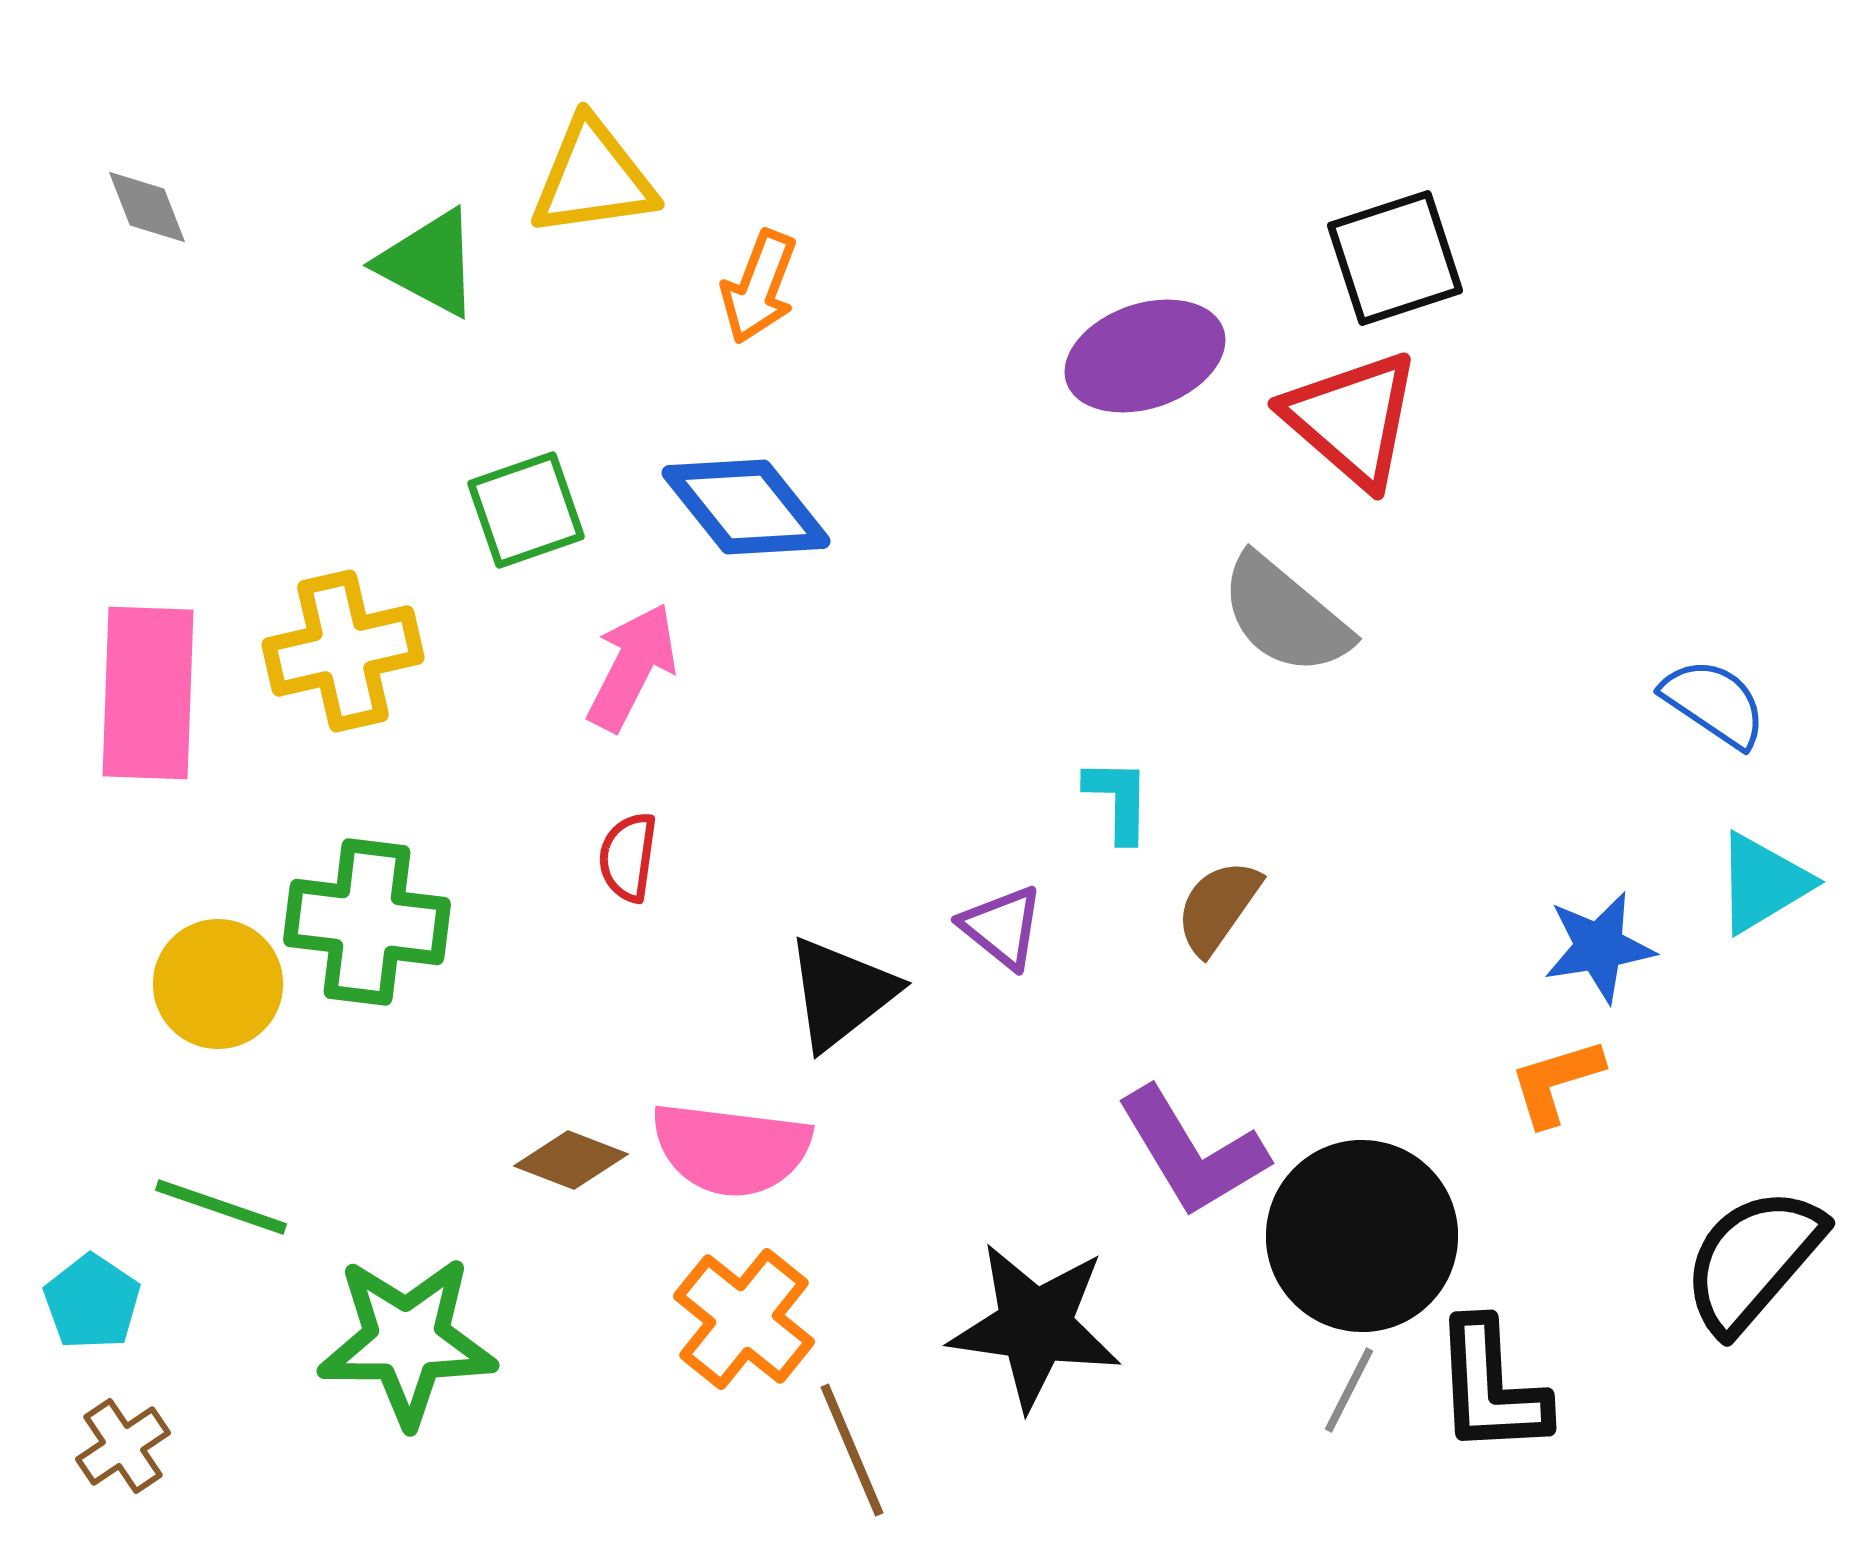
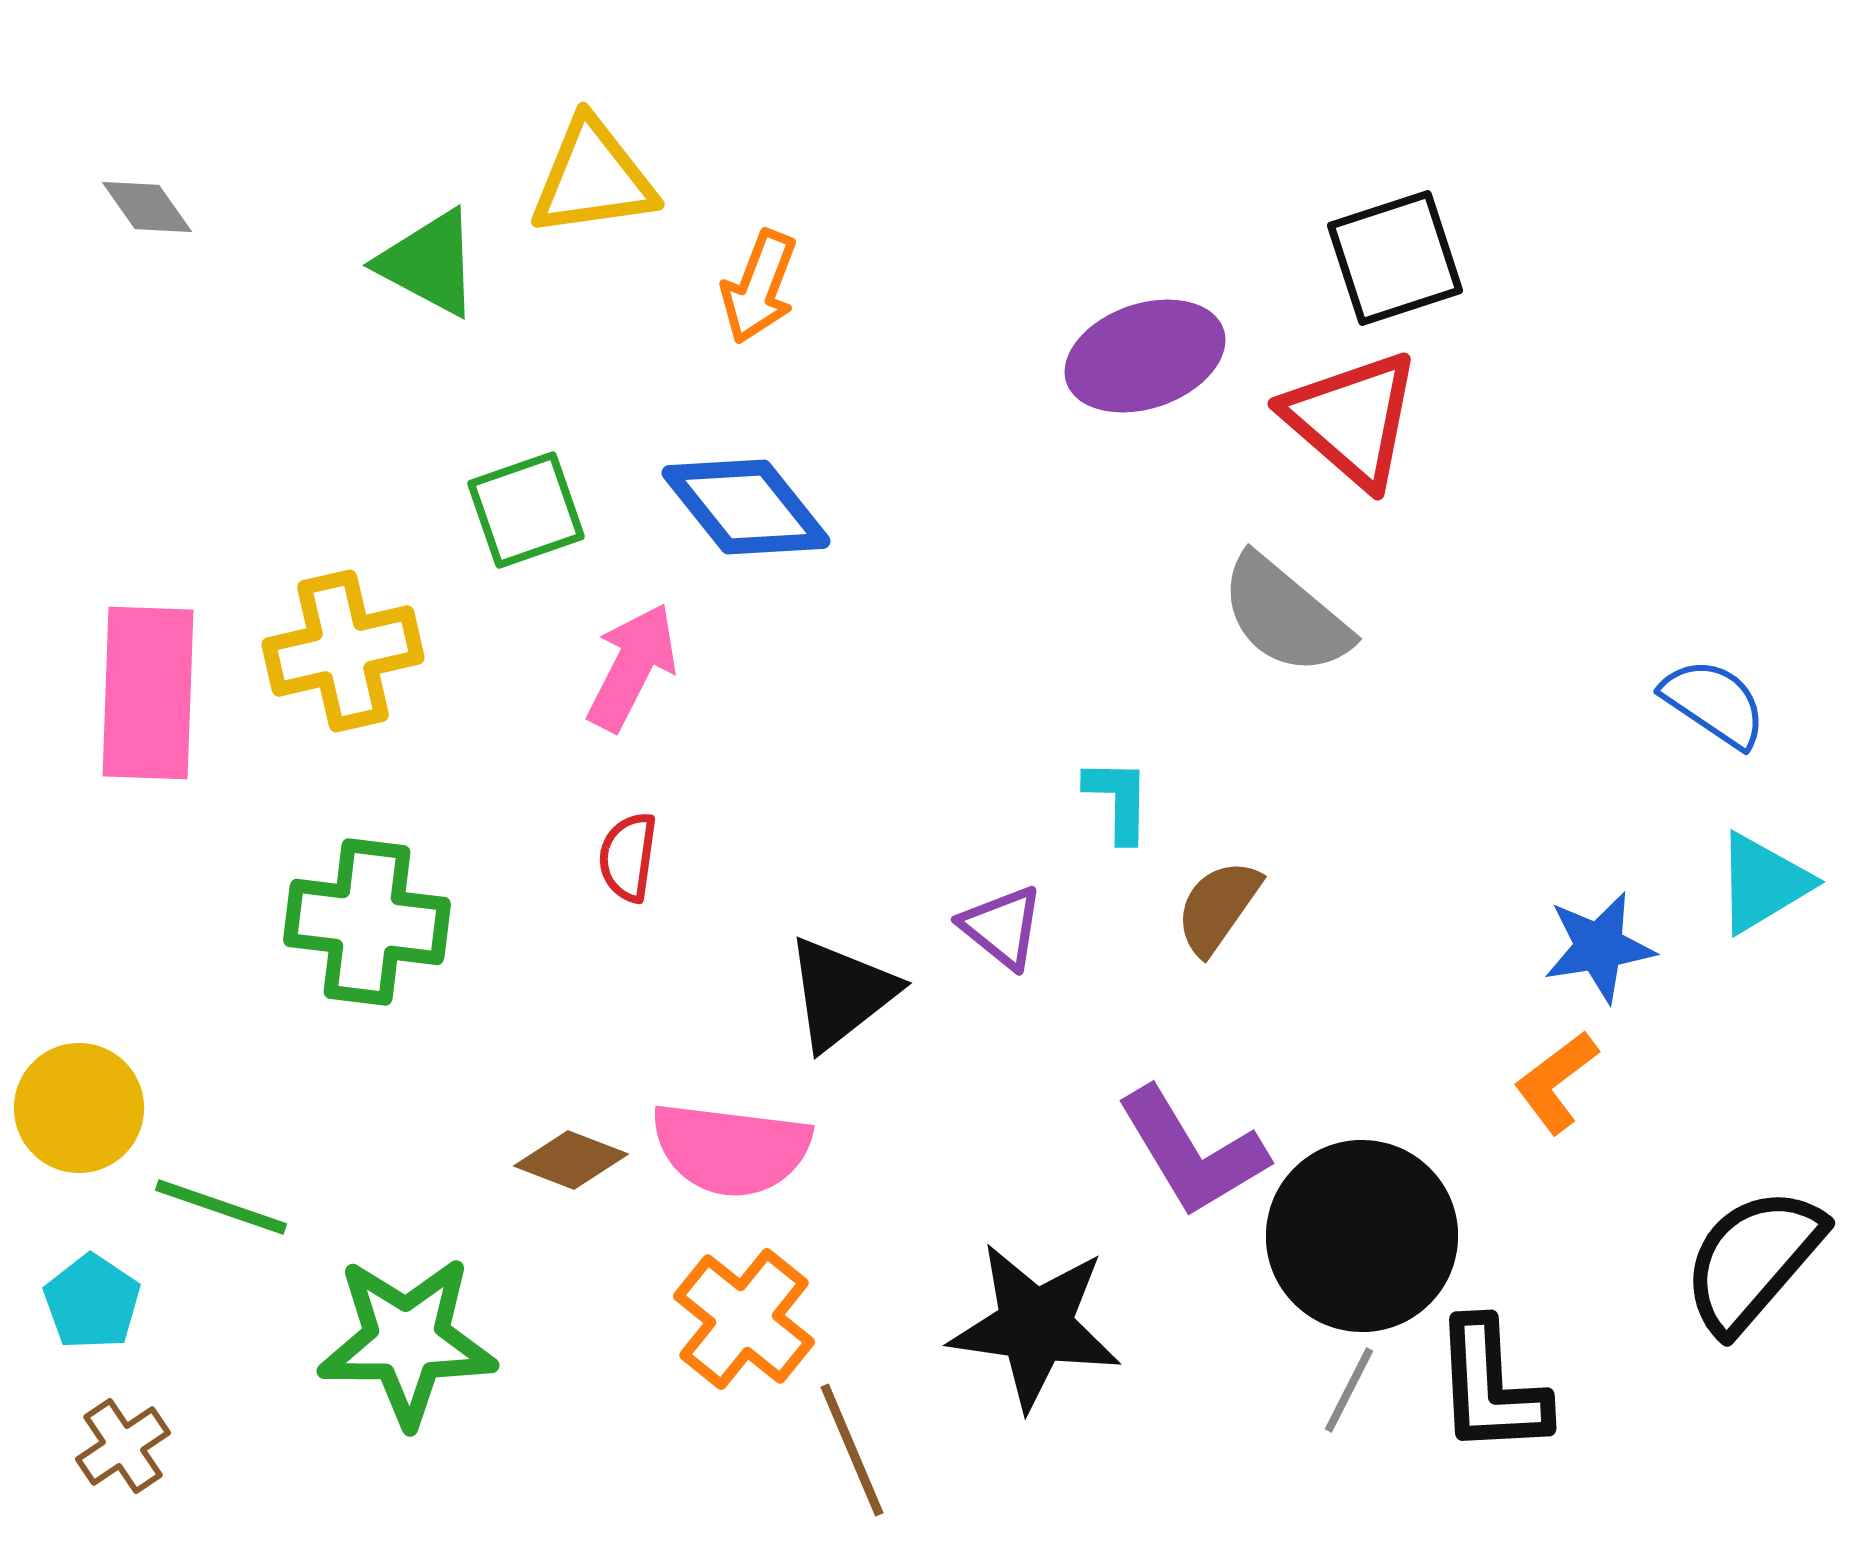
gray diamond: rotated 14 degrees counterclockwise
yellow circle: moved 139 px left, 124 px down
orange L-shape: rotated 20 degrees counterclockwise
